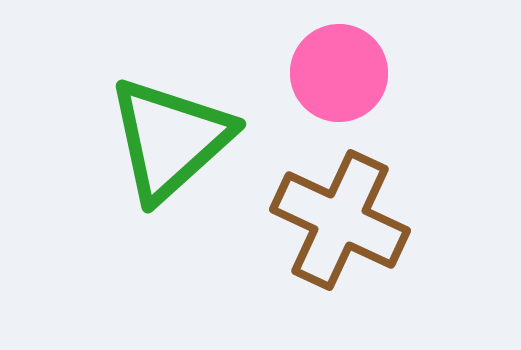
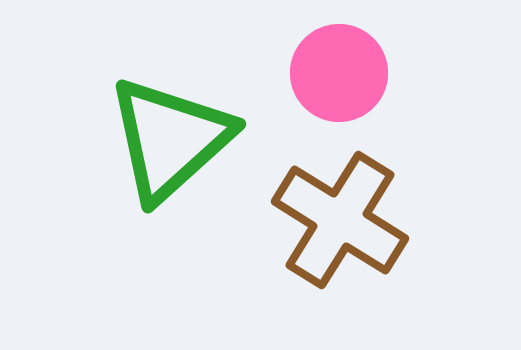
brown cross: rotated 7 degrees clockwise
